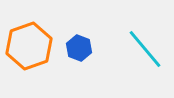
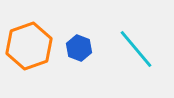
cyan line: moved 9 px left
